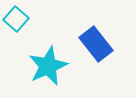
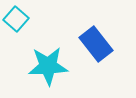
cyan star: rotated 21 degrees clockwise
